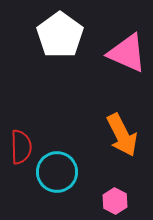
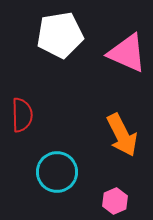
white pentagon: rotated 27 degrees clockwise
red semicircle: moved 1 px right, 32 px up
pink hexagon: rotated 10 degrees clockwise
